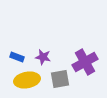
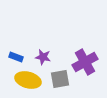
blue rectangle: moved 1 px left
yellow ellipse: moved 1 px right; rotated 25 degrees clockwise
